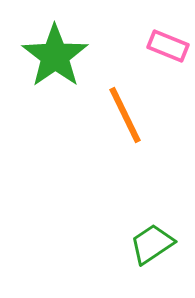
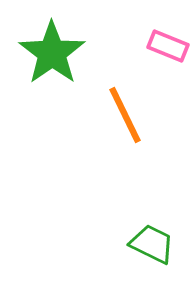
green star: moved 3 px left, 3 px up
green trapezoid: rotated 60 degrees clockwise
